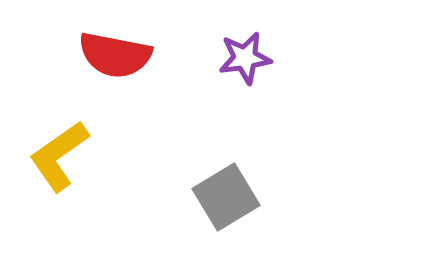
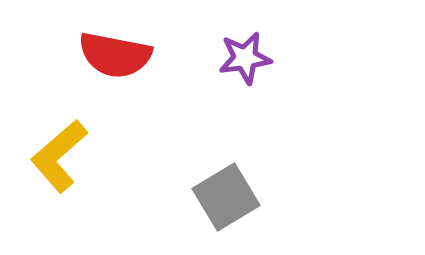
yellow L-shape: rotated 6 degrees counterclockwise
